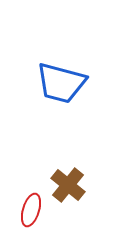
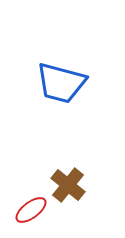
red ellipse: rotated 36 degrees clockwise
